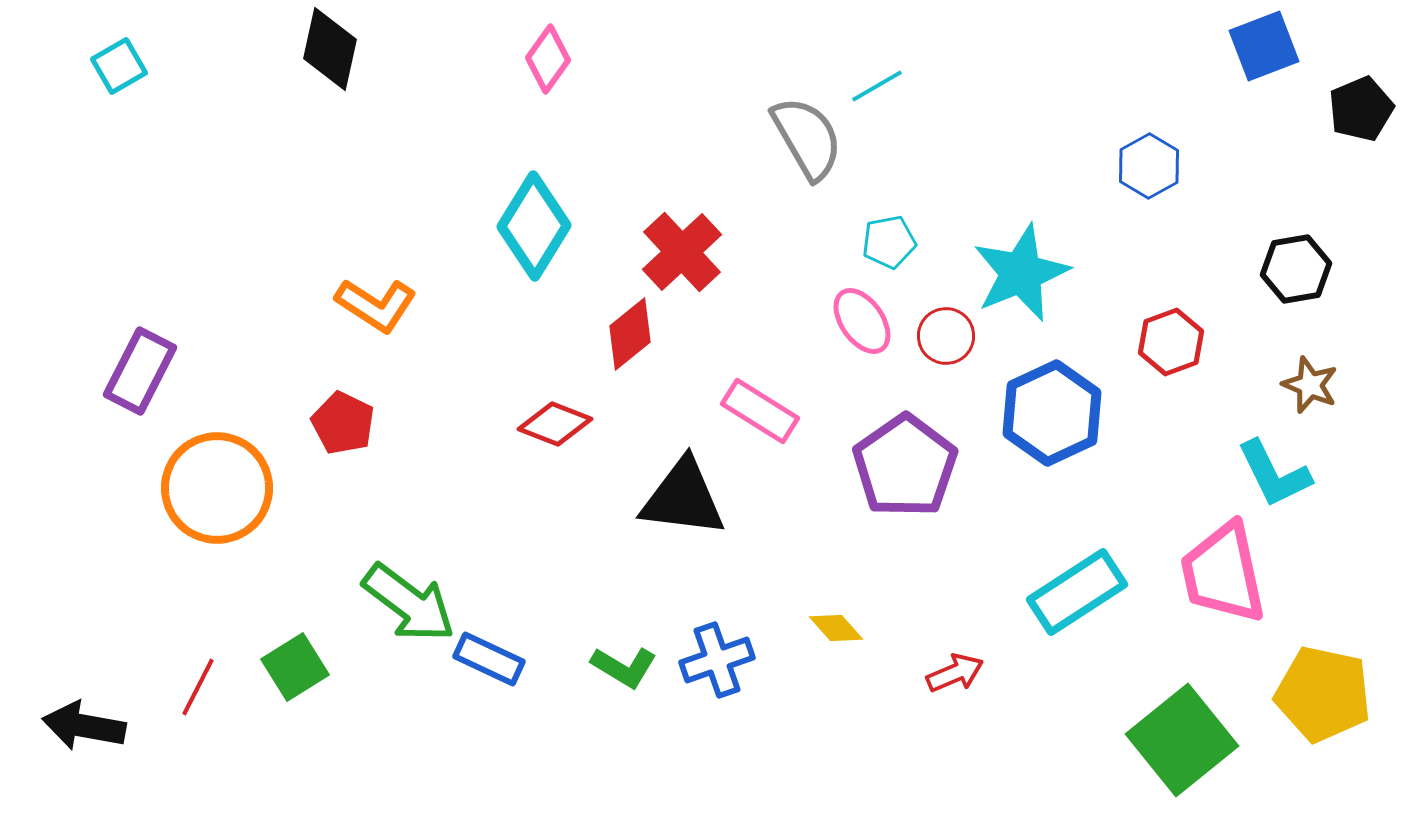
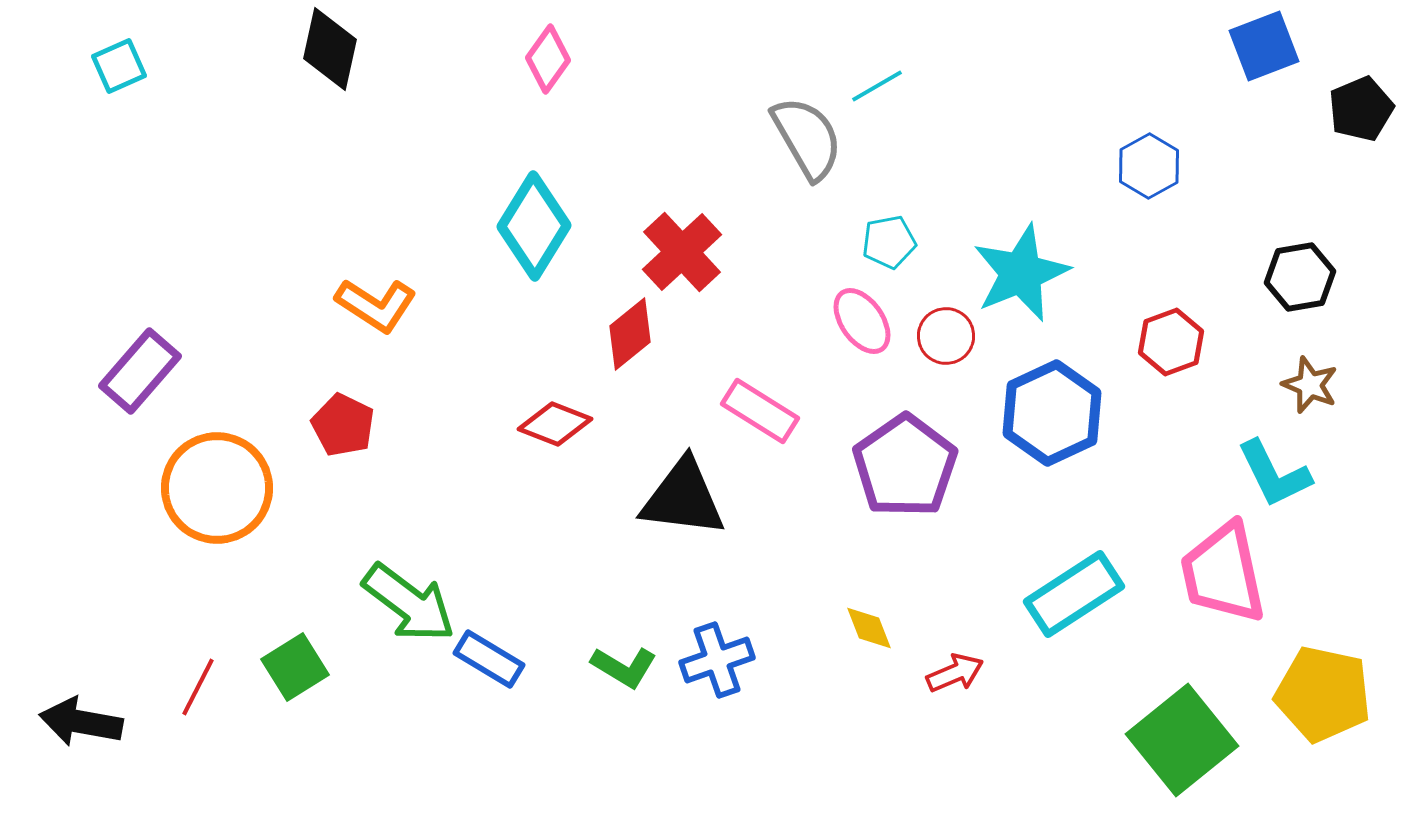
cyan square at (119, 66): rotated 6 degrees clockwise
black hexagon at (1296, 269): moved 4 px right, 8 px down
purple rectangle at (140, 371): rotated 14 degrees clockwise
red pentagon at (343, 423): moved 2 px down
cyan rectangle at (1077, 592): moved 3 px left, 2 px down
yellow diamond at (836, 628): moved 33 px right; rotated 20 degrees clockwise
blue rectangle at (489, 659): rotated 6 degrees clockwise
black arrow at (84, 726): moved 3 px left, 4 px up
